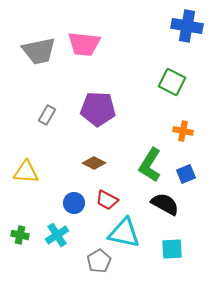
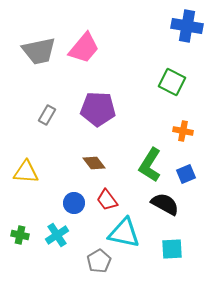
pink trapezoid: moved 4 px down; rotated 56 degrees counterclockwise
brown diamond: rotated 25 degrees clockwise
red trapezoid: rotated 25 degrees clockwise
